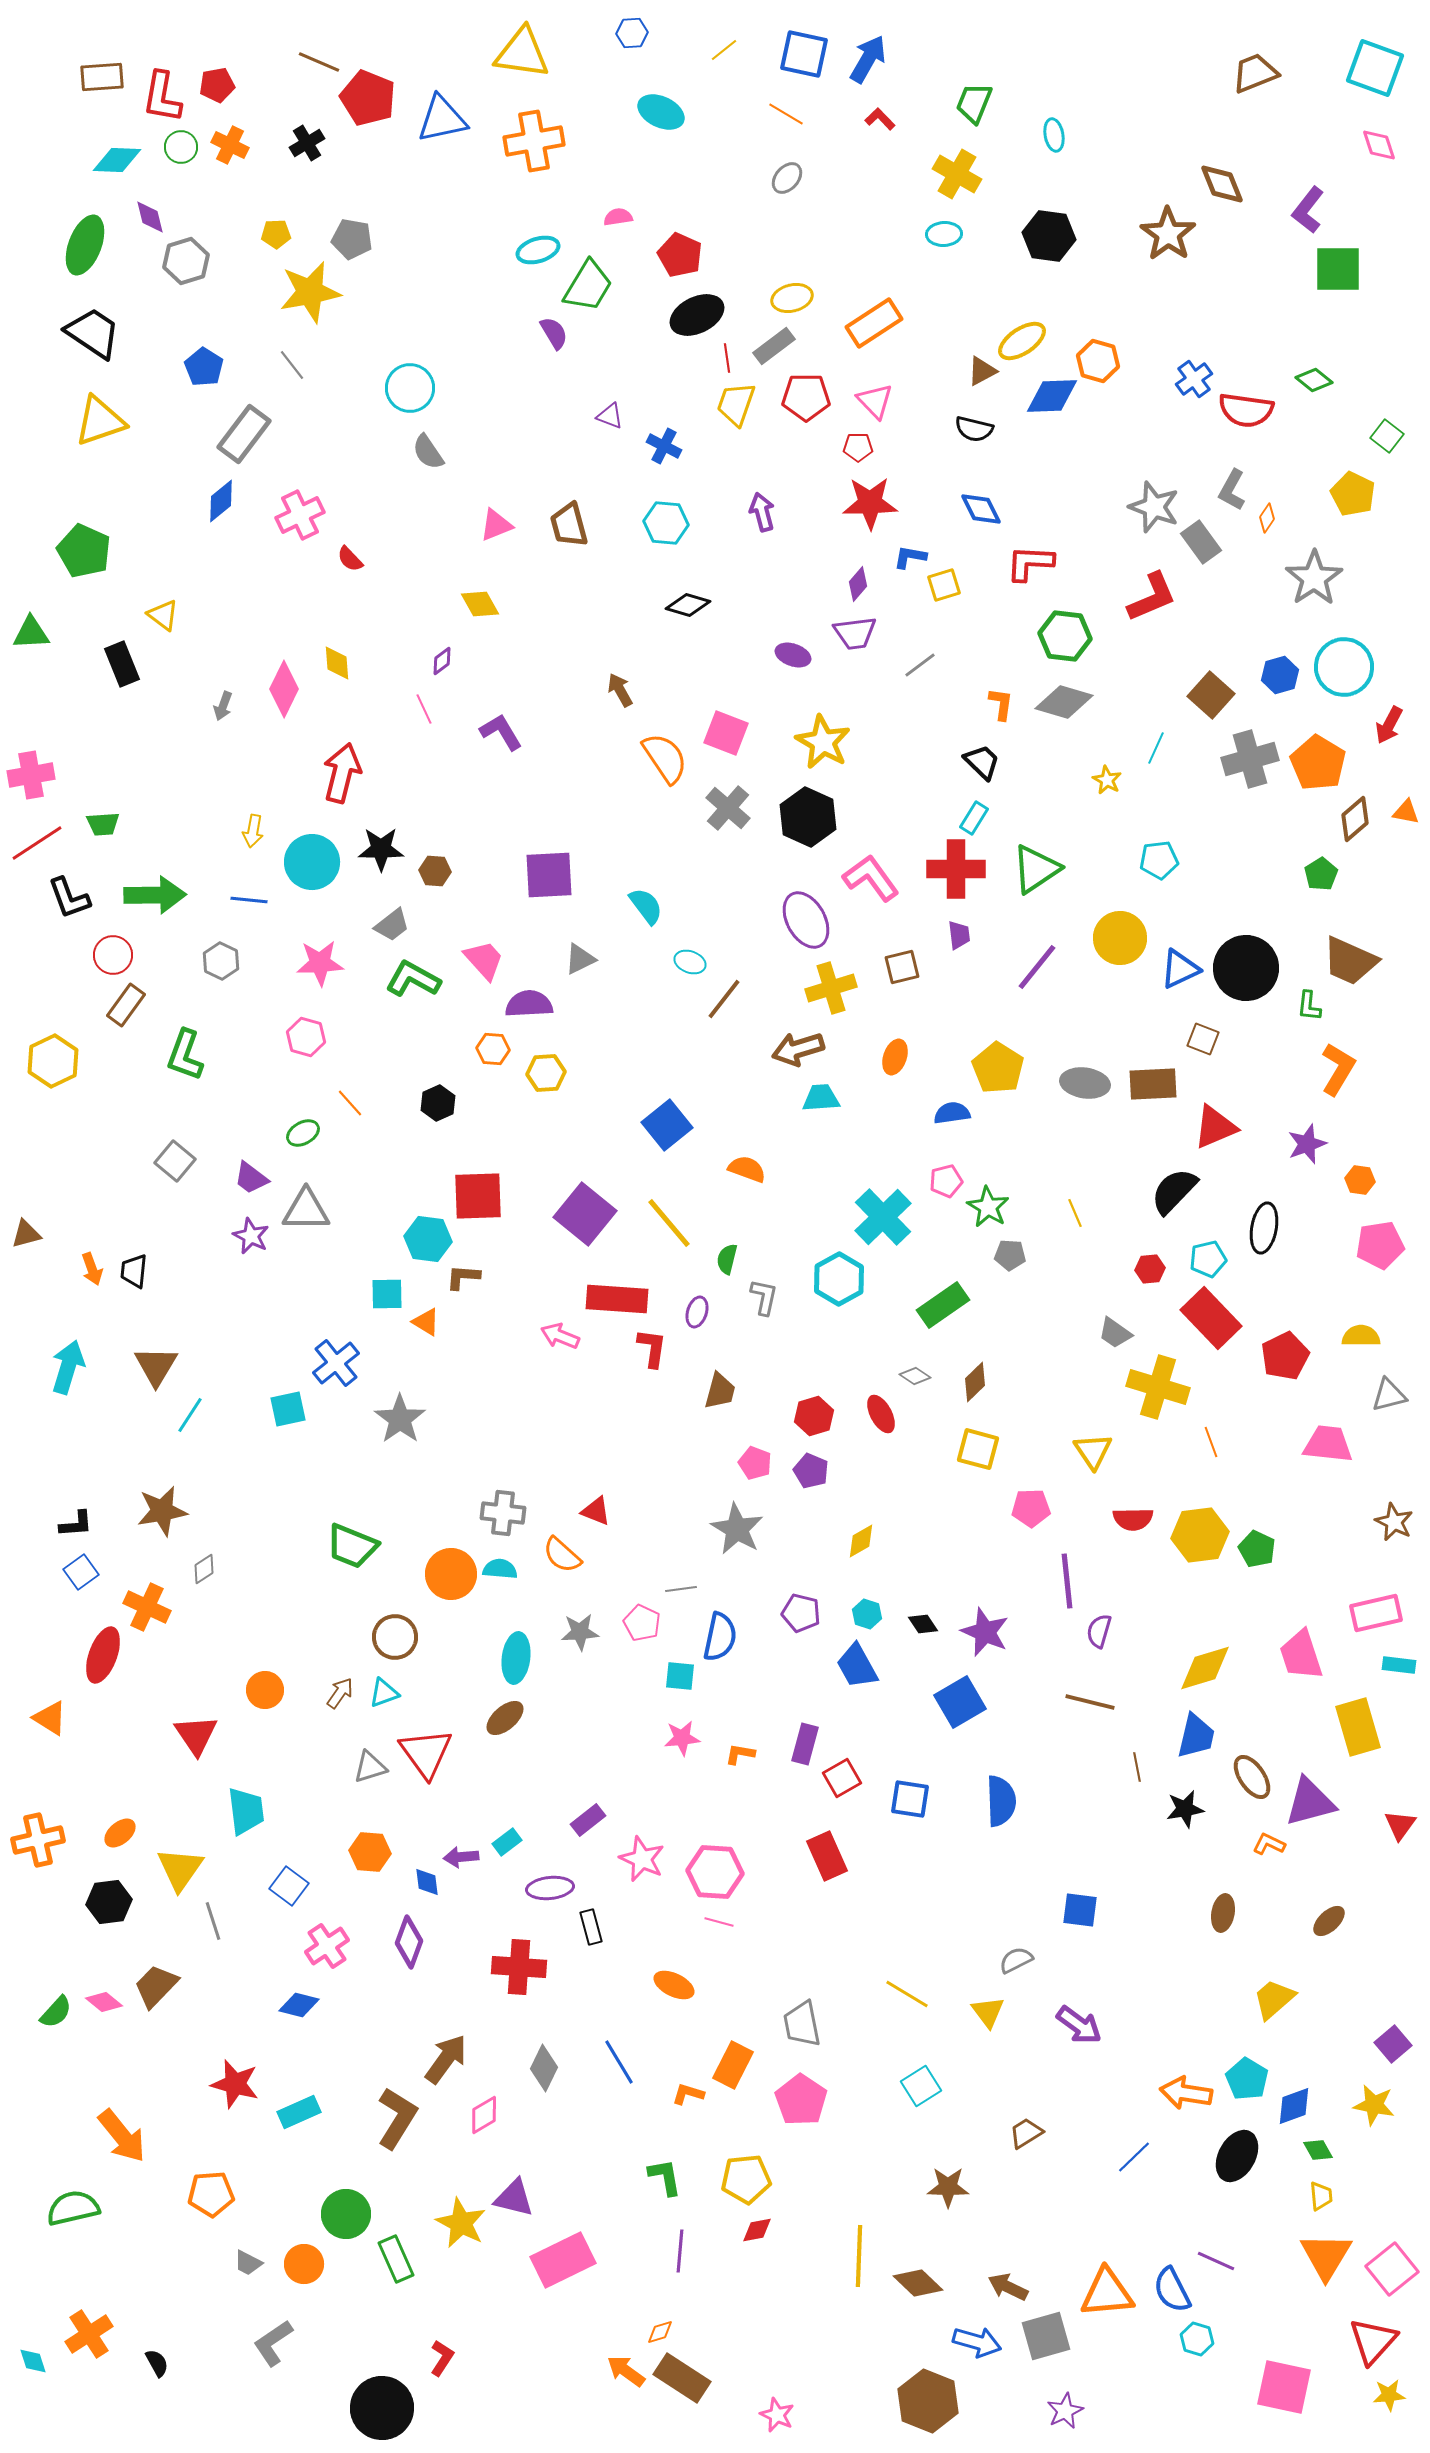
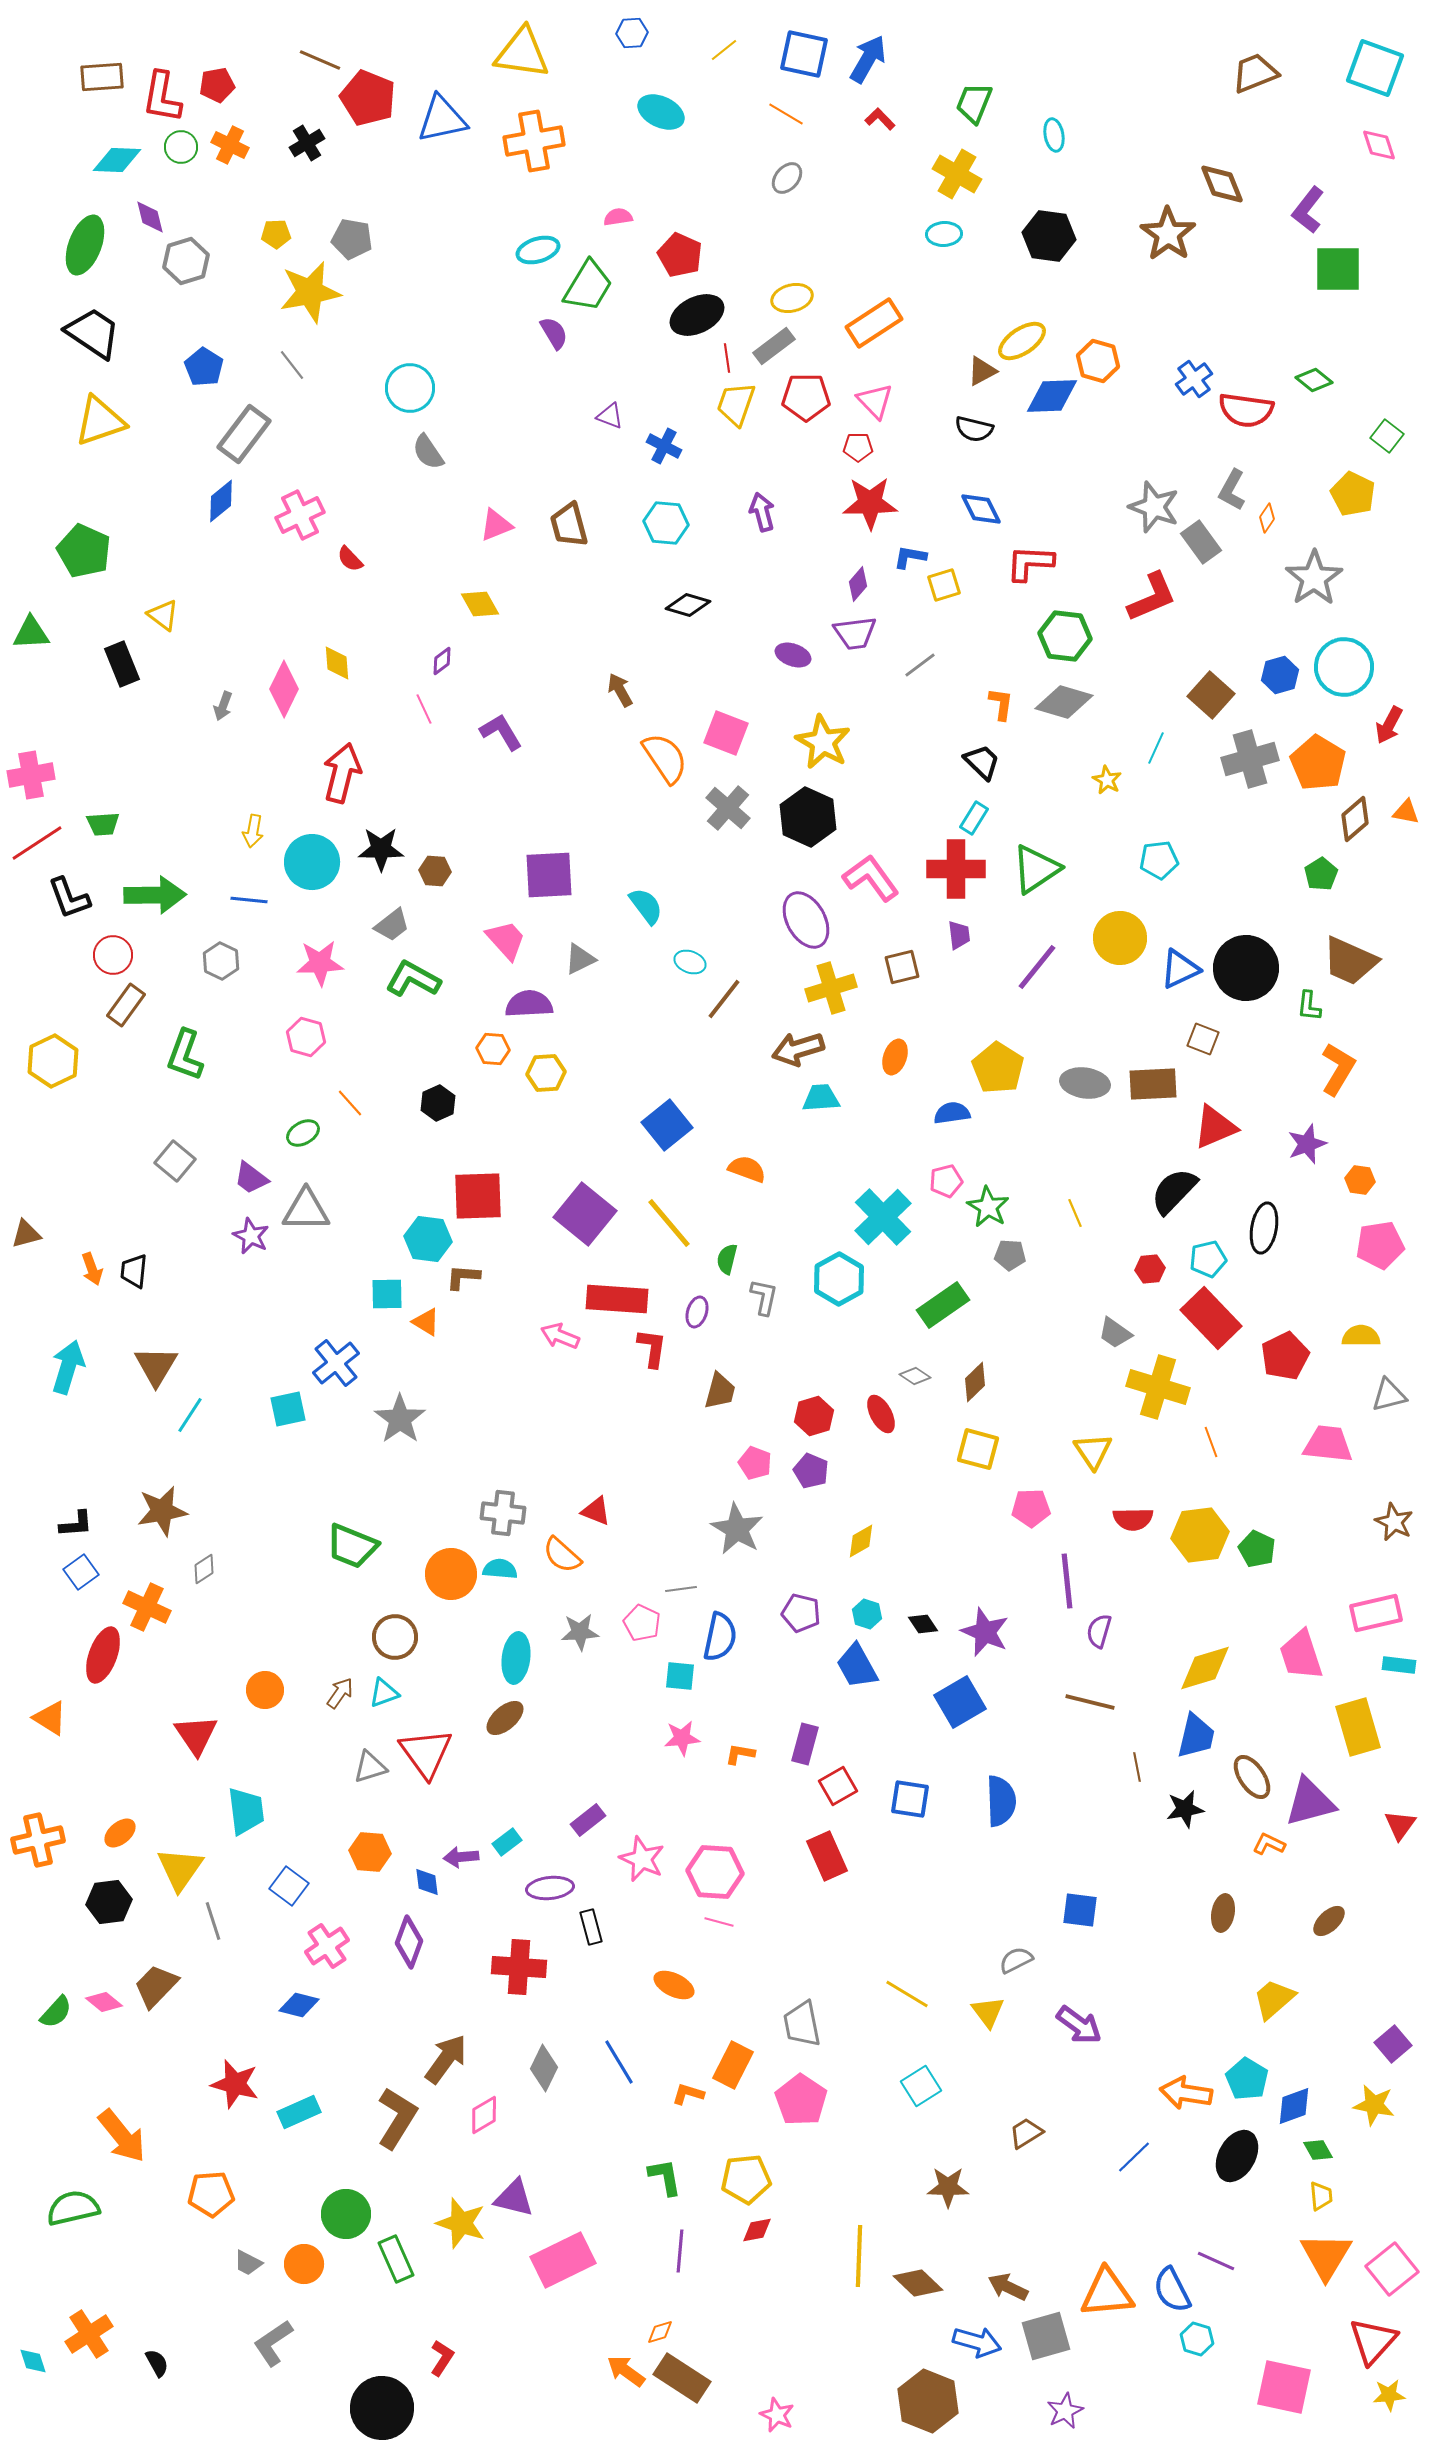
brown line at (319, 62): moved 1 px right, 2 px up
pink trapezoid at (484, 960): moved 22 px right, 20 px up
red square at (842, 1778): moved 4 px left, 8 px down
yellow star at (461, 2223): rotated 9 degrees counterclockwise
